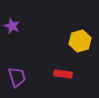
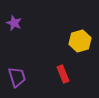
purple star: moved 2 px right, 3 px up
red rectangle: rotated 60 degrees clockwise
